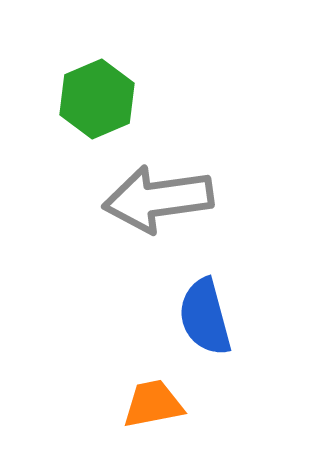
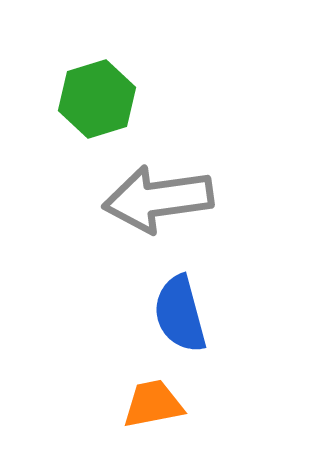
green hexagon: rotated 6 degrees clockwise
blue semicircle: moved 25 px left, 3 px up
